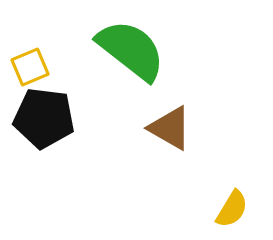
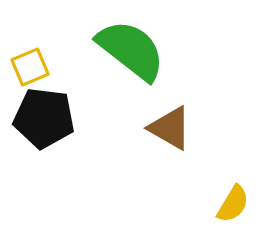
yellow semicircle: moved 1 px right, 5 px up
